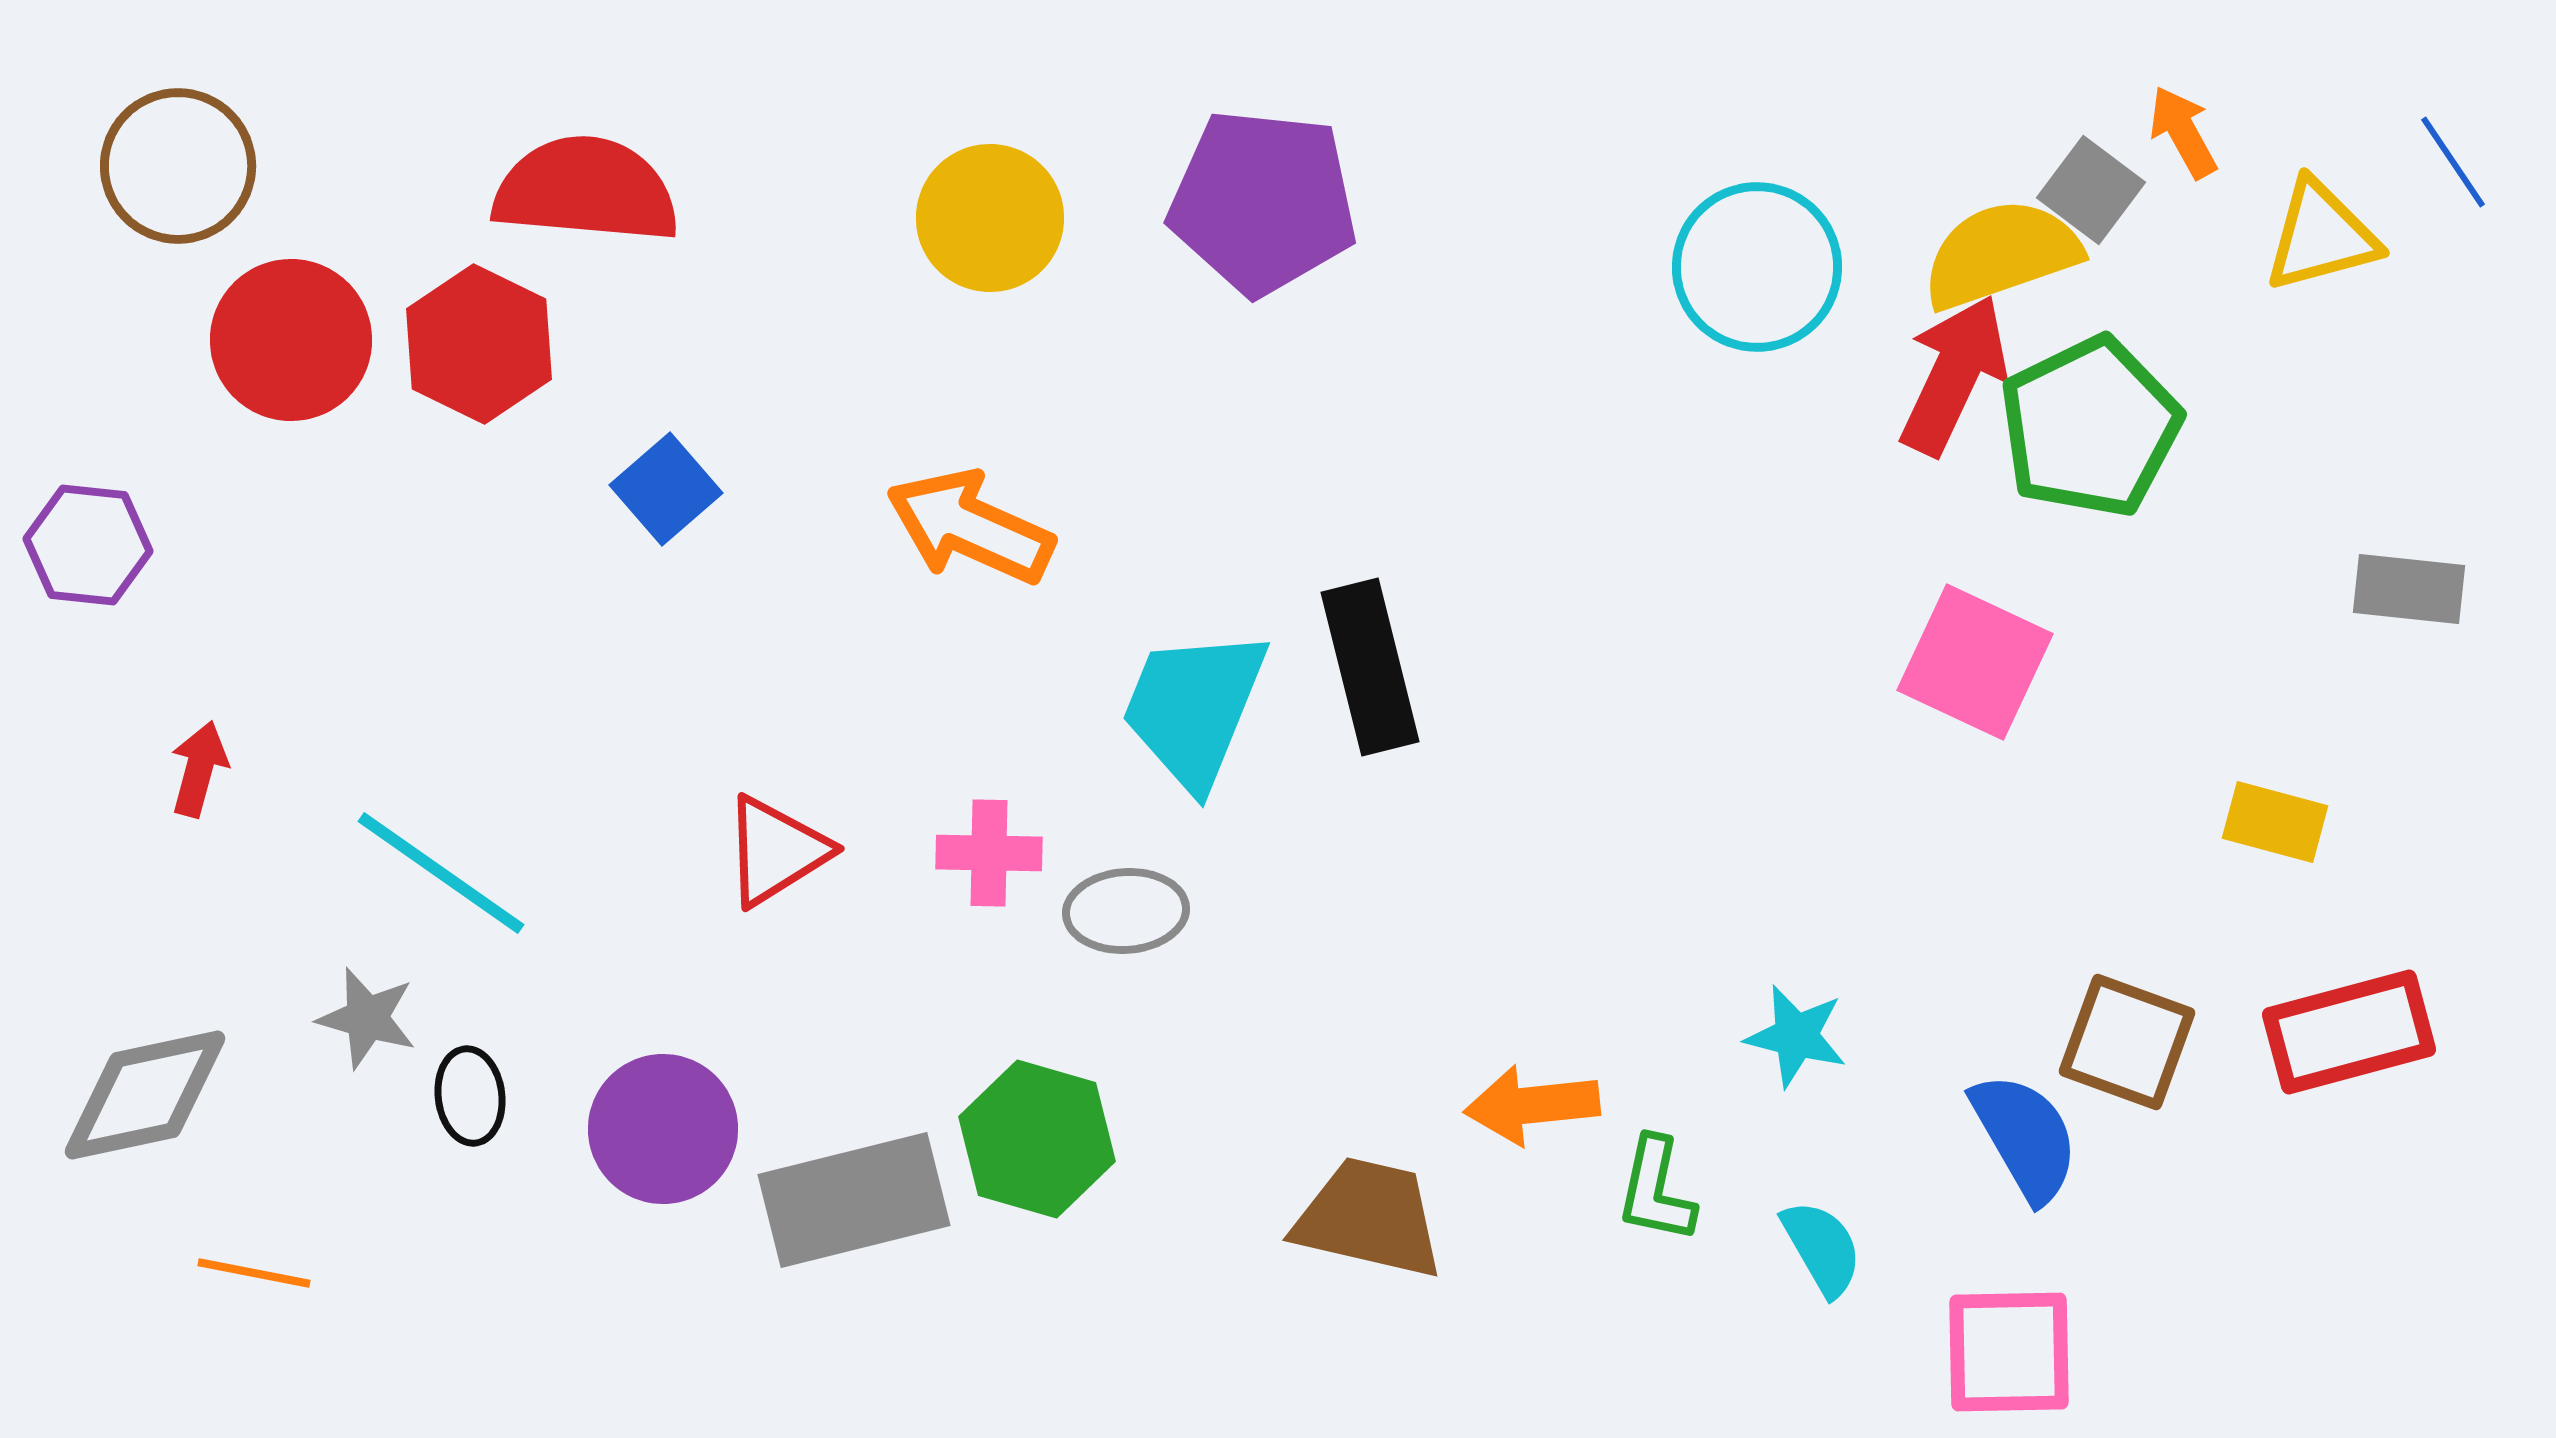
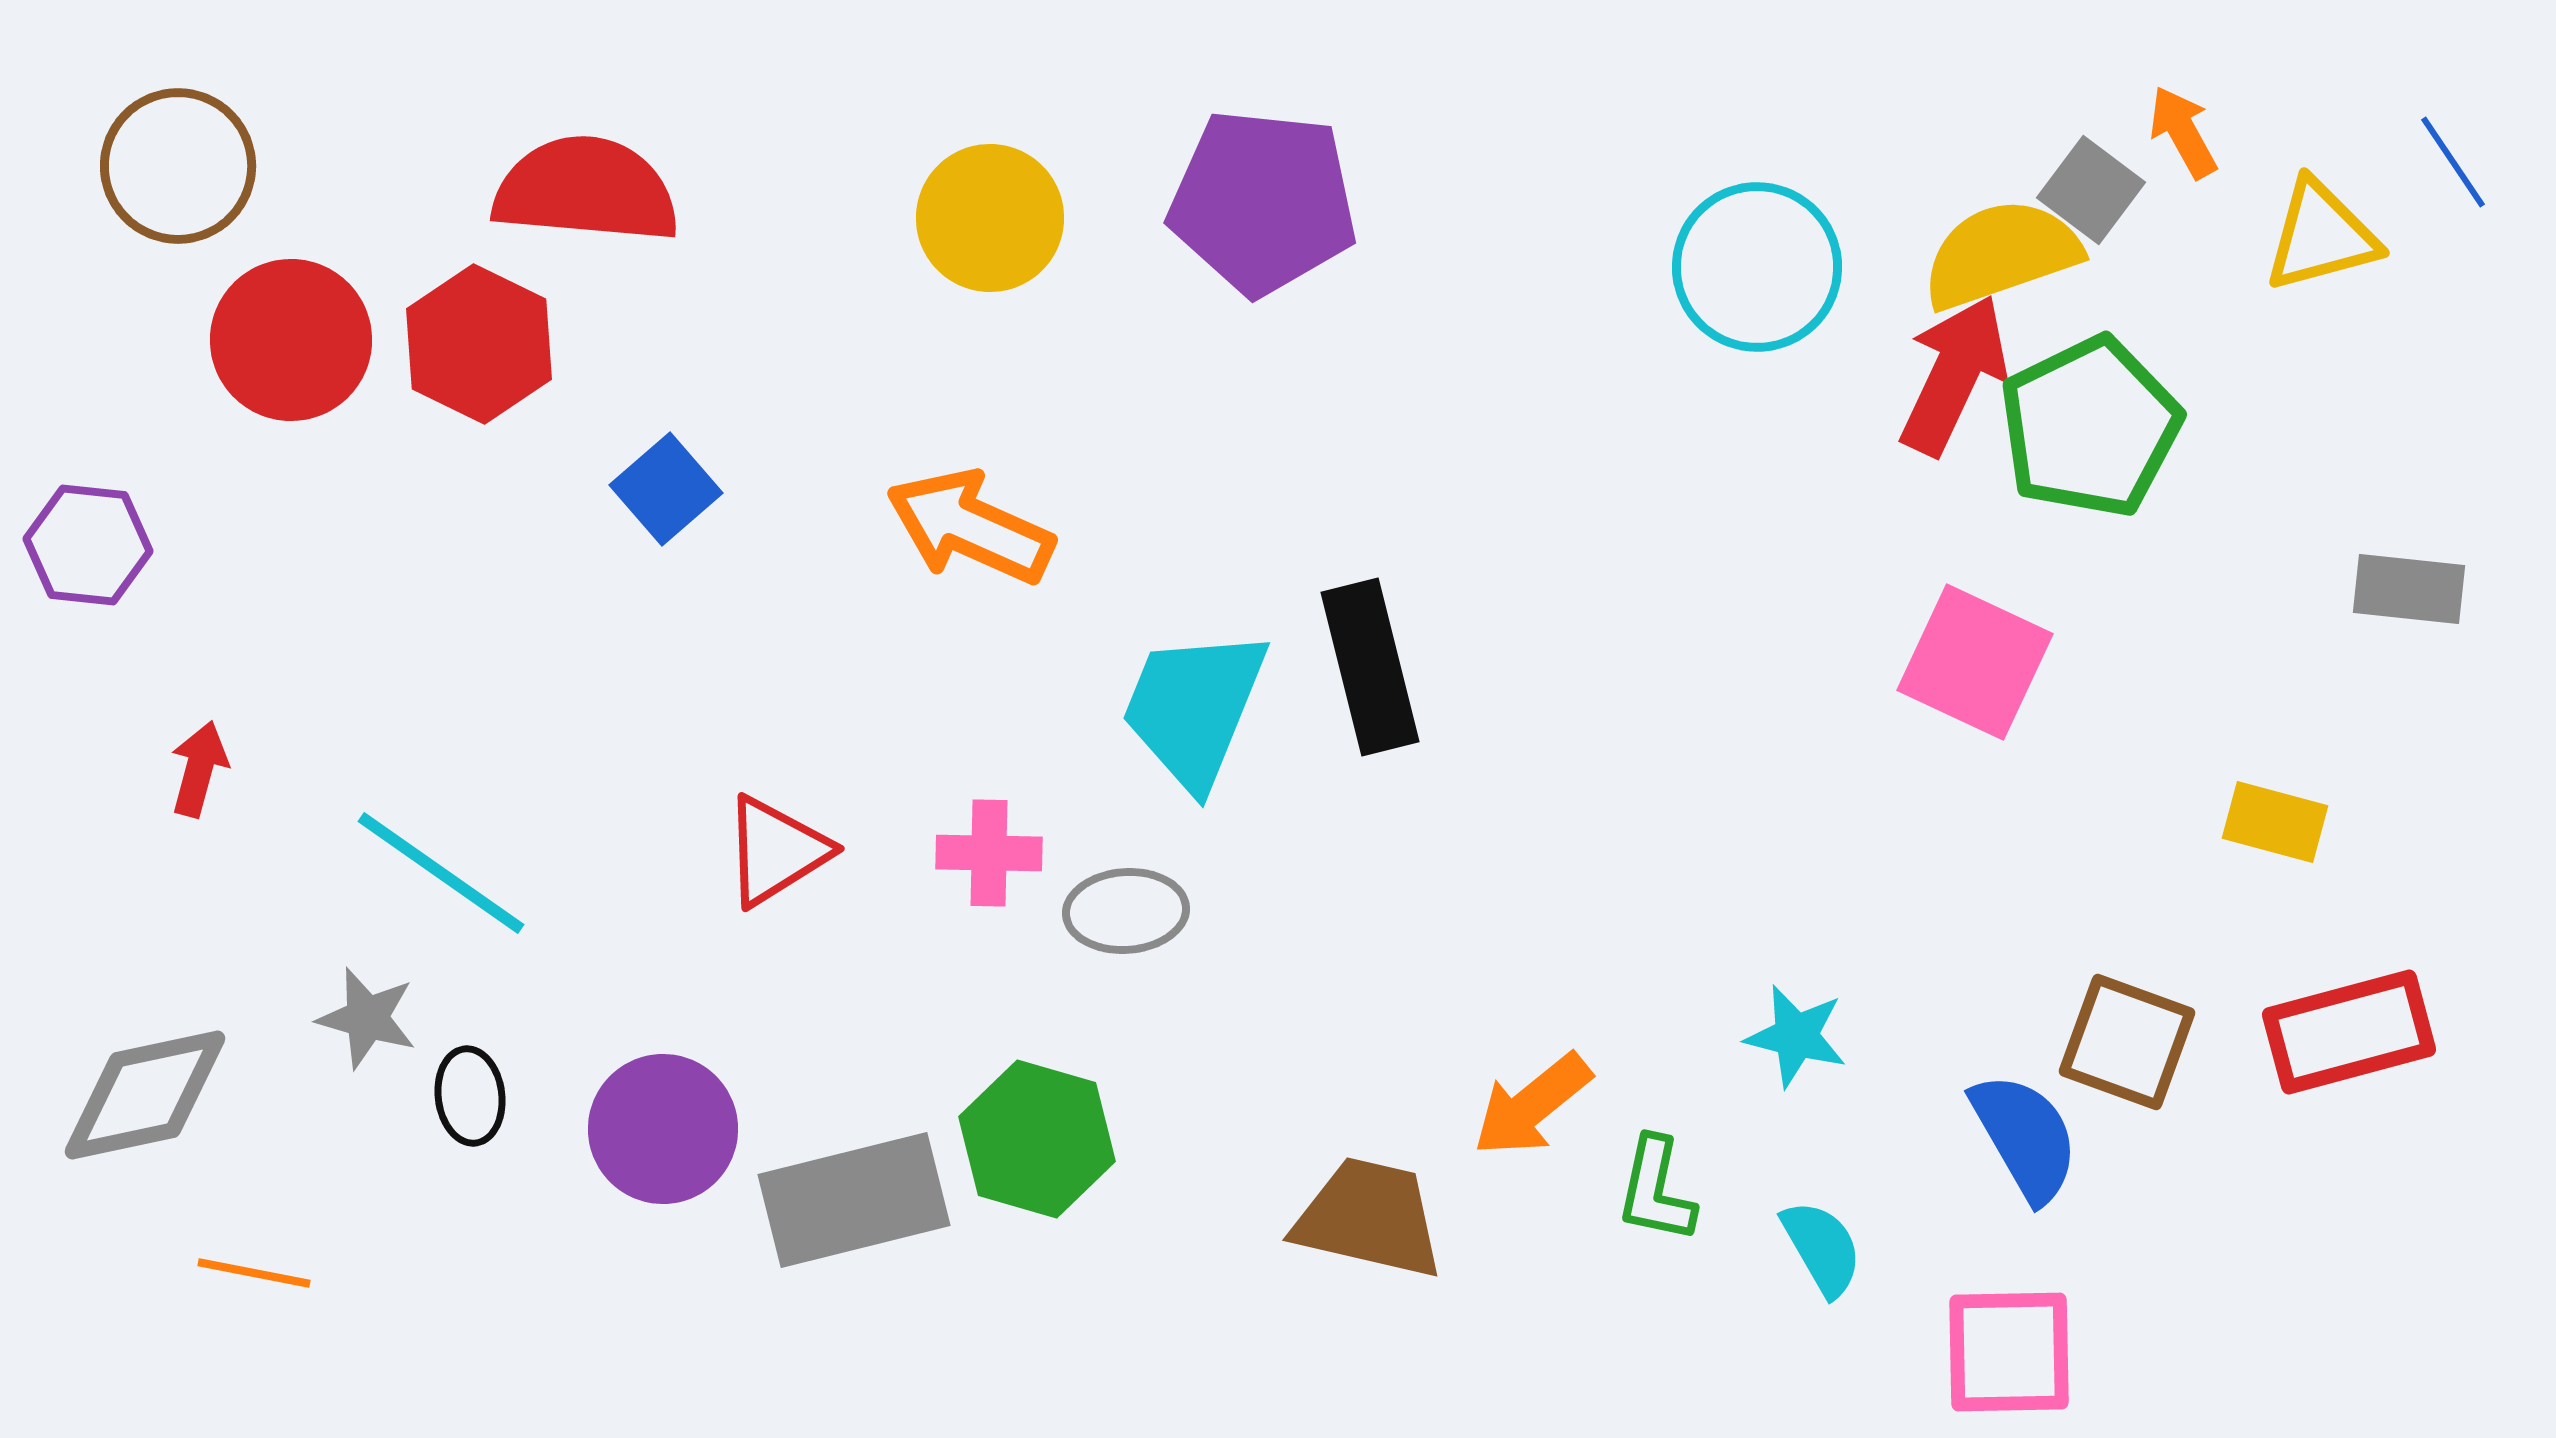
orange arrow at (1532, 1105): rotated 33 degrees counterclockwise
